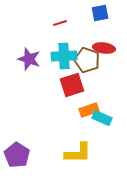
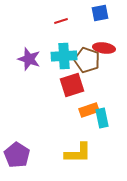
red line: moved 1 px right, 2 px up
cyan rectangle: rotated 54 degrees clockwise
